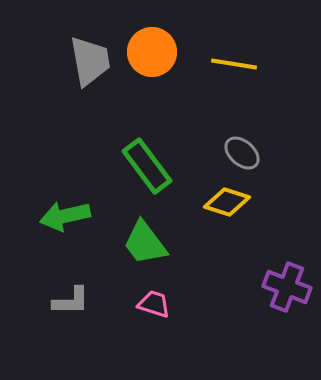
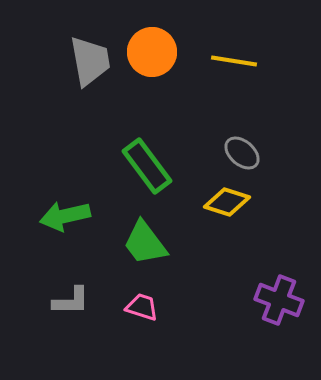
yellow line: moved 3 px up
purple cross: moved 8 px left, 13 px down
pink trapezoid: moved 12 px left, 3 px down
